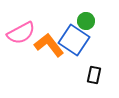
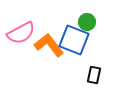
green circle: moved 1 px right, 1 px down
blue square: rotated 12 degrees counterclockwise
